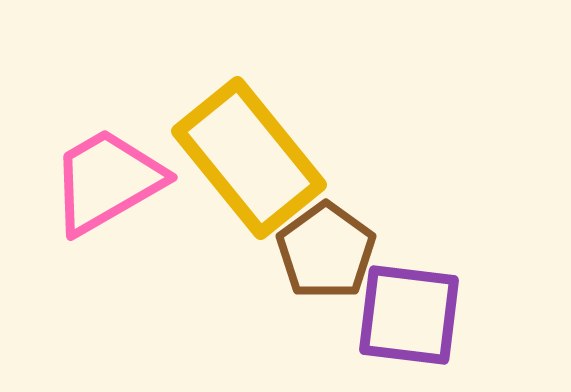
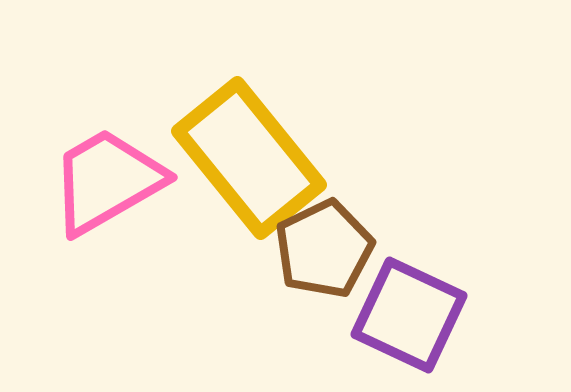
brown pentagon: moved 2 px left, 2 px up; rotated 10 degrees clockwise
purple square: rotated 18 degrees clockwise
